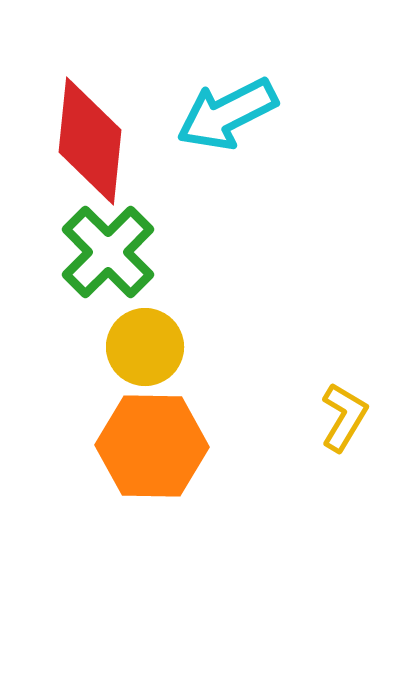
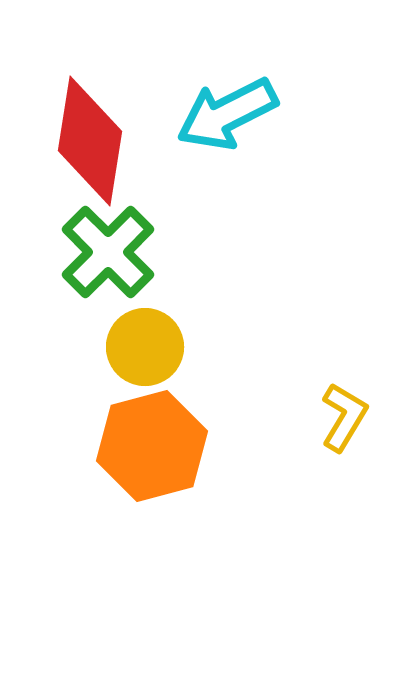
red diamond: rotated 3 degrees clockwise
orange hexagon: rotated 16 degrees counterclockwise
